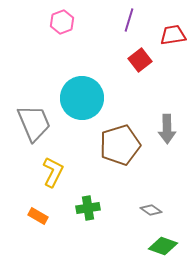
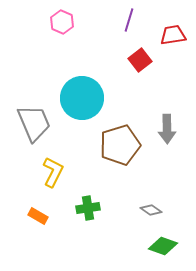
pink hexagon: rotated 15 degrees counterclockwise
